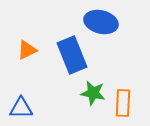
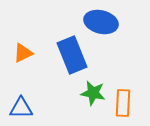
orange triangle: moved 4 px left, 3 px down
